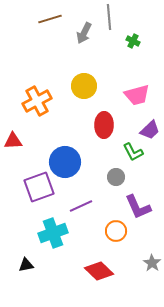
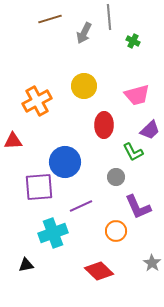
purple square: rotated 16 degrees clockwise
